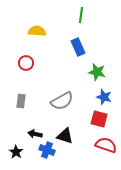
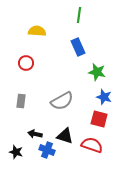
green line: moved 2 px left
red semicircle: moved 14 px left
black star: rotated 16 degrees counterclockwise
